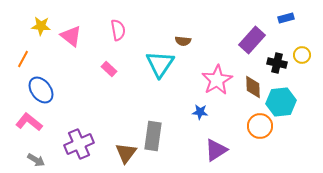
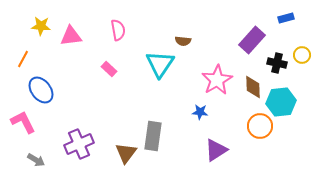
pink triangle: rotated 45 degrees counterclockwise
pink L-shape: moved 6 px left; rotated 24 degrees clockwise
